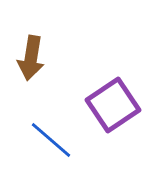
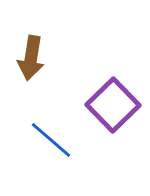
purple square: rotated 10 degrees counterclockwise
